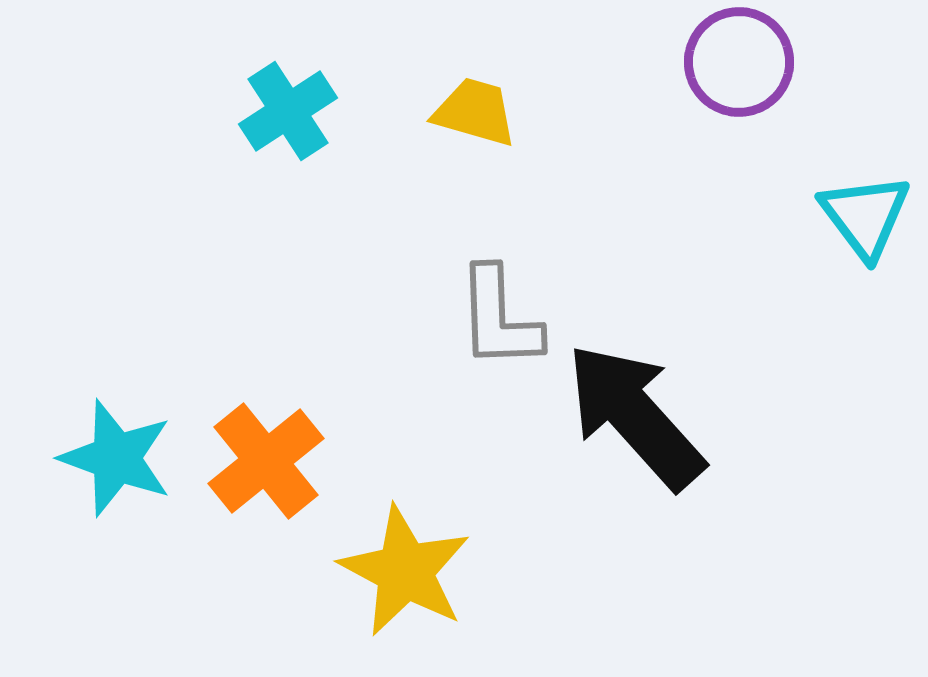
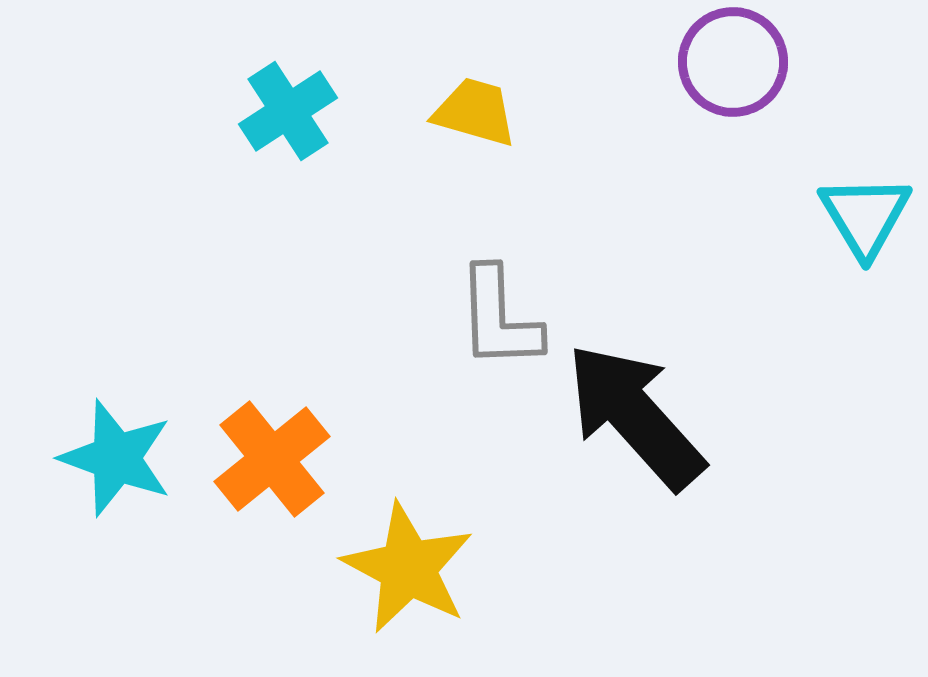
purple circle: moved 6 px left
cyan triangle: rotated 6 degrees clockwise
orange cross: moved 6 px right, 2 px up
yellow star: moved 3 px right, 3 px up
